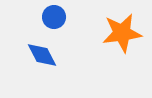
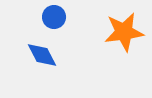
orange star: moved 2 px right, 1 px up
